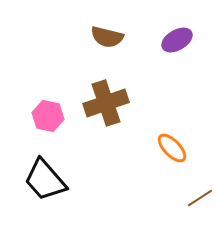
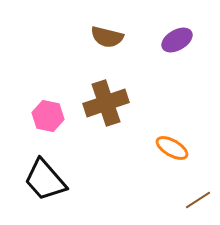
orange ellipse: rotated 16 degrees counterclockwise
brown line: moved 2 px left, 2 px down
